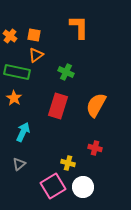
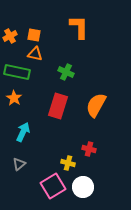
orange cross: rotated 24 degrees clockwise
orange triangle: moved 1 px left, 1 px up; rotated 49 degrees clockwise
red cross: moved 6 px left, 1 px down
